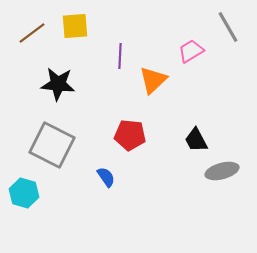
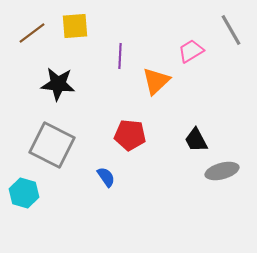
gray line: moved 3 px right, 3 px down
orange triangle: moved 3 px right, 1 px down
